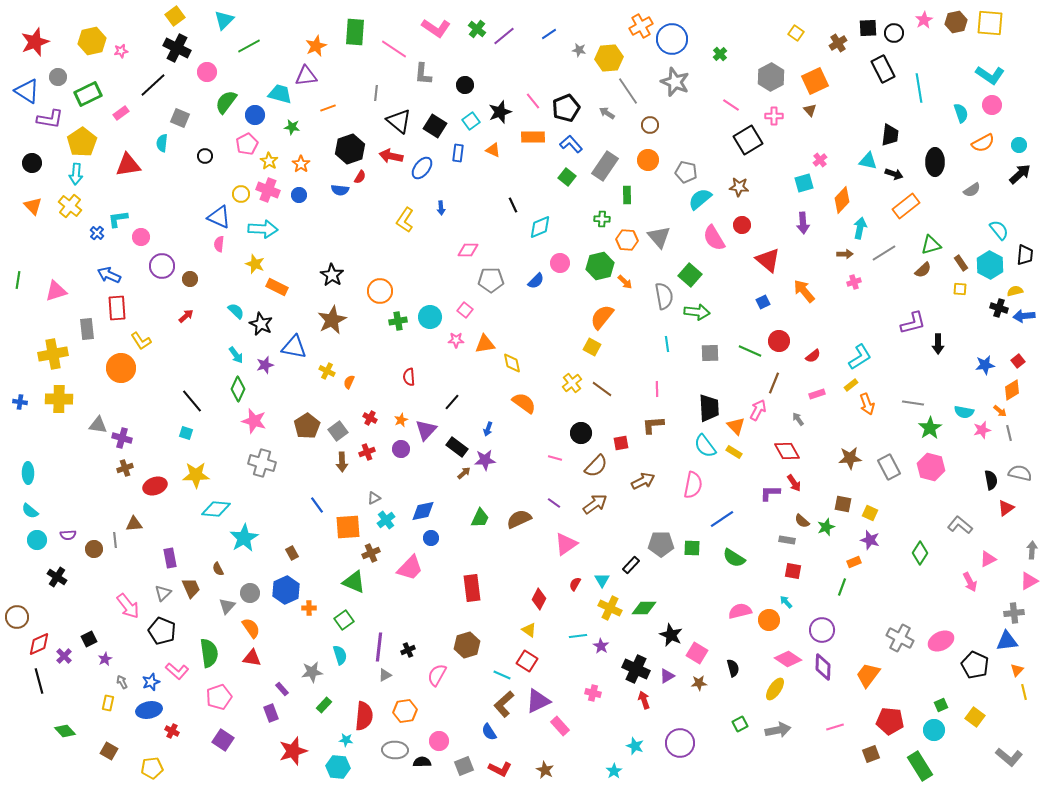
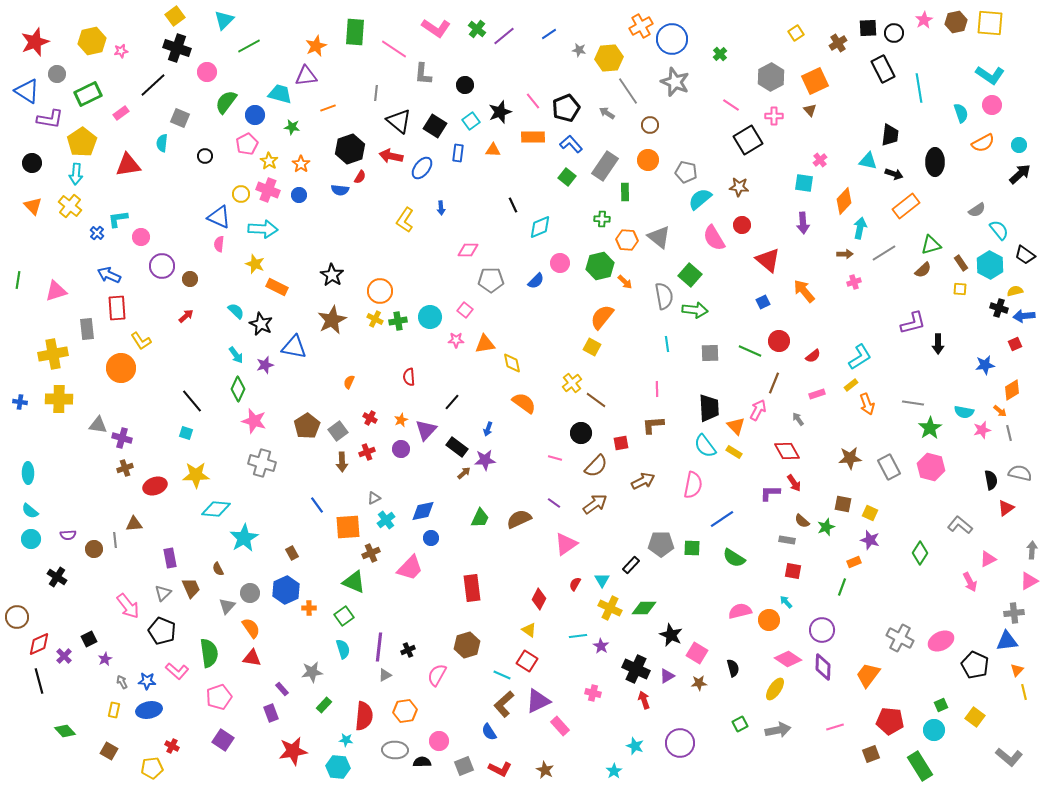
yellow square at (796, 33): rotated 21 degrees clockwise
black cross at (177, 48): rotated 8 degrees counterclockwise
gray circle at (58, 77): moved 1 px left, 3 px up
orange triangle at (493, 150): rotated 21 degrees counterclockwise
cyan square at (804, 183): rotated 24 degrees clockwise
gray semicircle at (972, 190): moved 5 px right, 20 px down
green rectangle at (627, 195): moved 2 px left, 3 px up
orange diamond at (842, 200): moved 2 px right, 1 px down
gray triangle at (659, 237): rotated 10 degrees counterclockwise
black trapezoid at (1025, 255): rotated 120 degrees clockwise
green arrow at (697, 312): moved 2 px left, 2 px up
red square at (1018, 361): moved 3 px left, 17 px up; rotated 16 degrees clockwise
yellow cross at (327, 371): moved 48 px right, 52 px up
brown line at (602, 389): moved 6 px left, 11 px down
cyan circle at (37, 540): moved 6 px left, 1 px up
green square at (344, 620): moved 4 px up
cyan semicircle at (340, 655): moved 3 px right, 6 px up
blue star at (151, 682): moved 4 px left, 1 px up; rotated 24 degrees clockwise
yellow rectangle at (108, 703): moved 6 px right, 7 px down
red cross at (172, 731): moved 15 px down
red star at (293, 751): rotated 8 degrees clockwise
